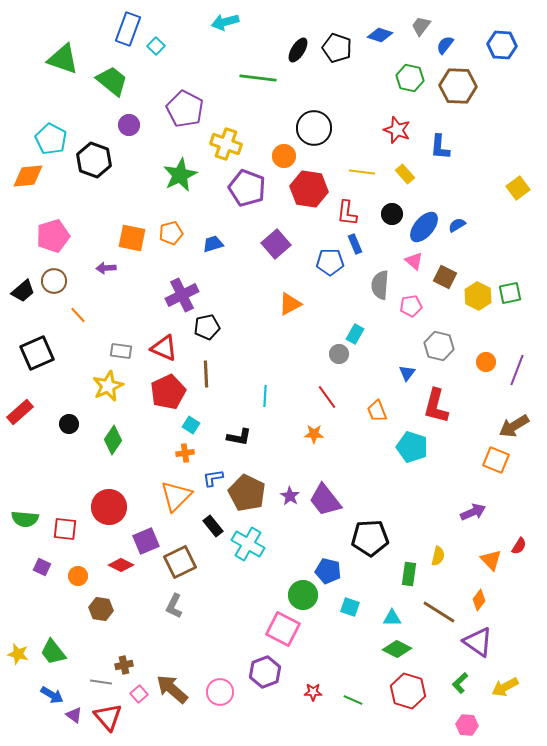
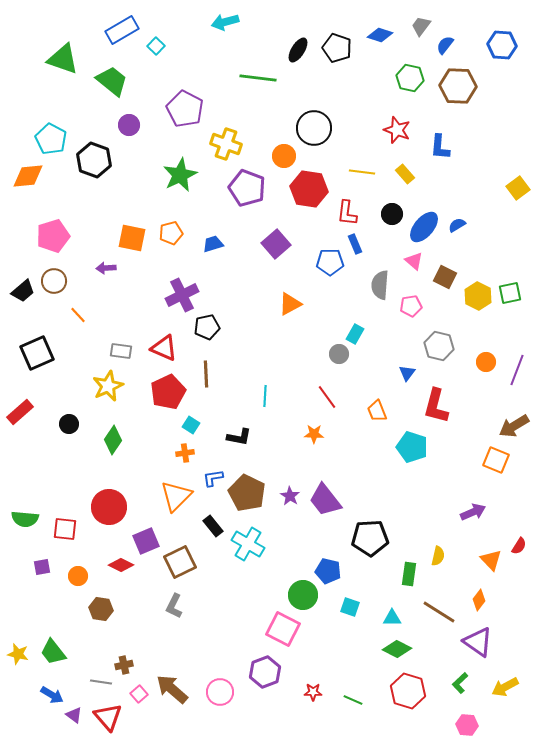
blue rectangle at (128, 29): moved 6 px left, 1 px down; rotated 40 degrees clockwise
purple square at (42, 567): rotated 36 degrees counterclockwise
